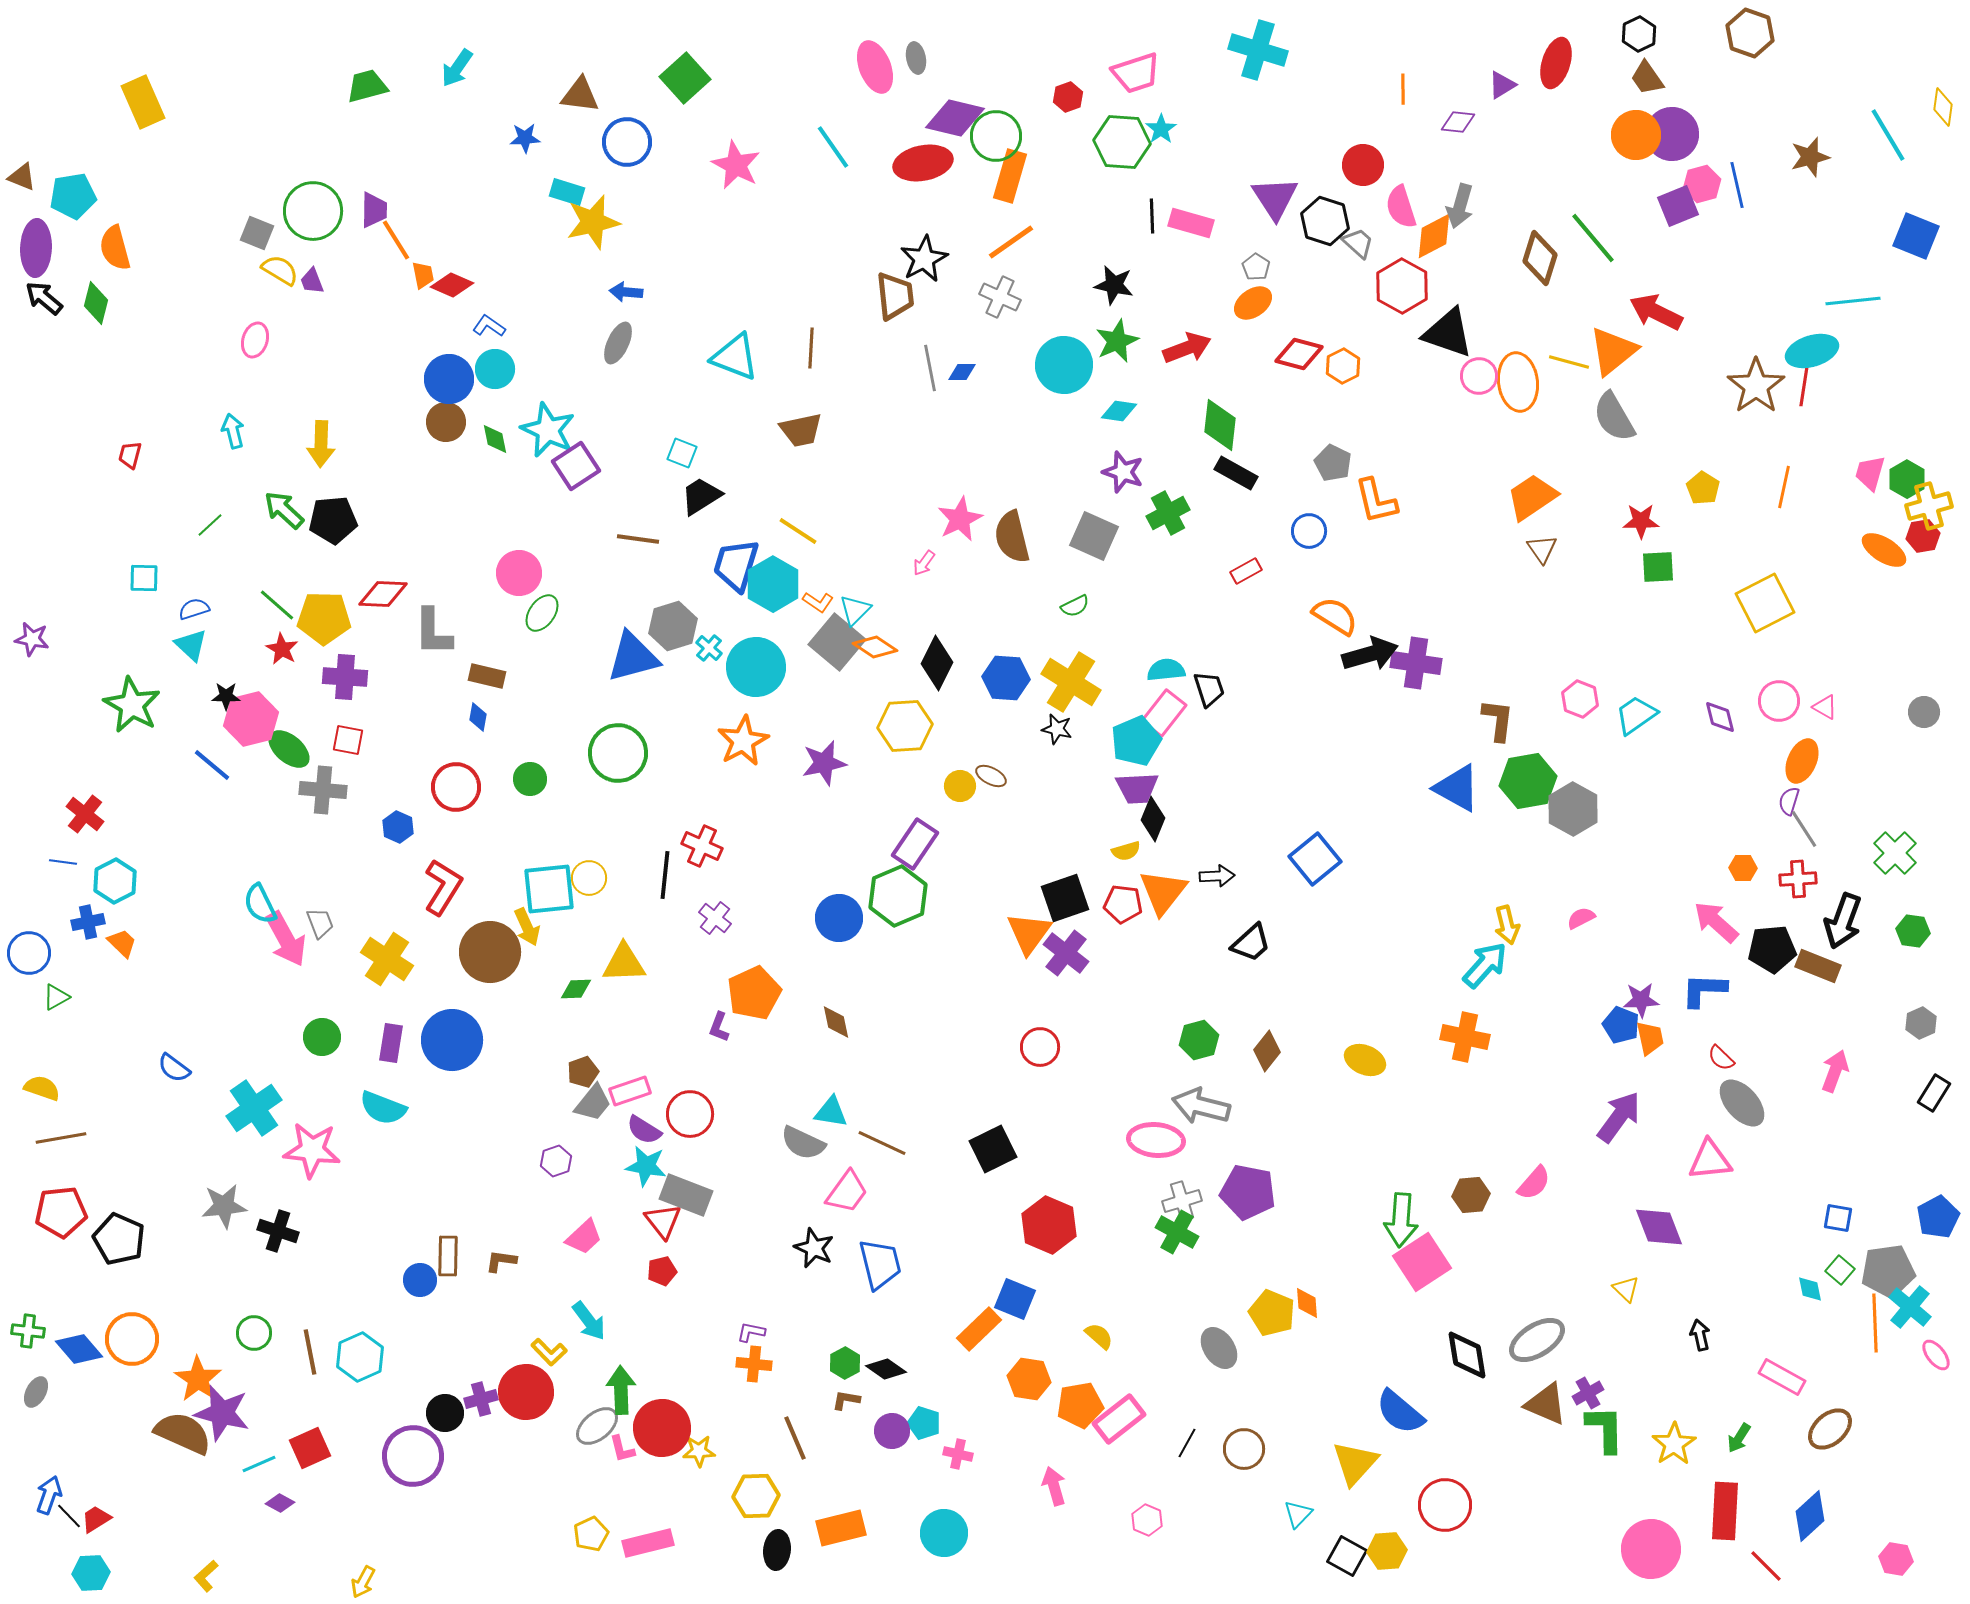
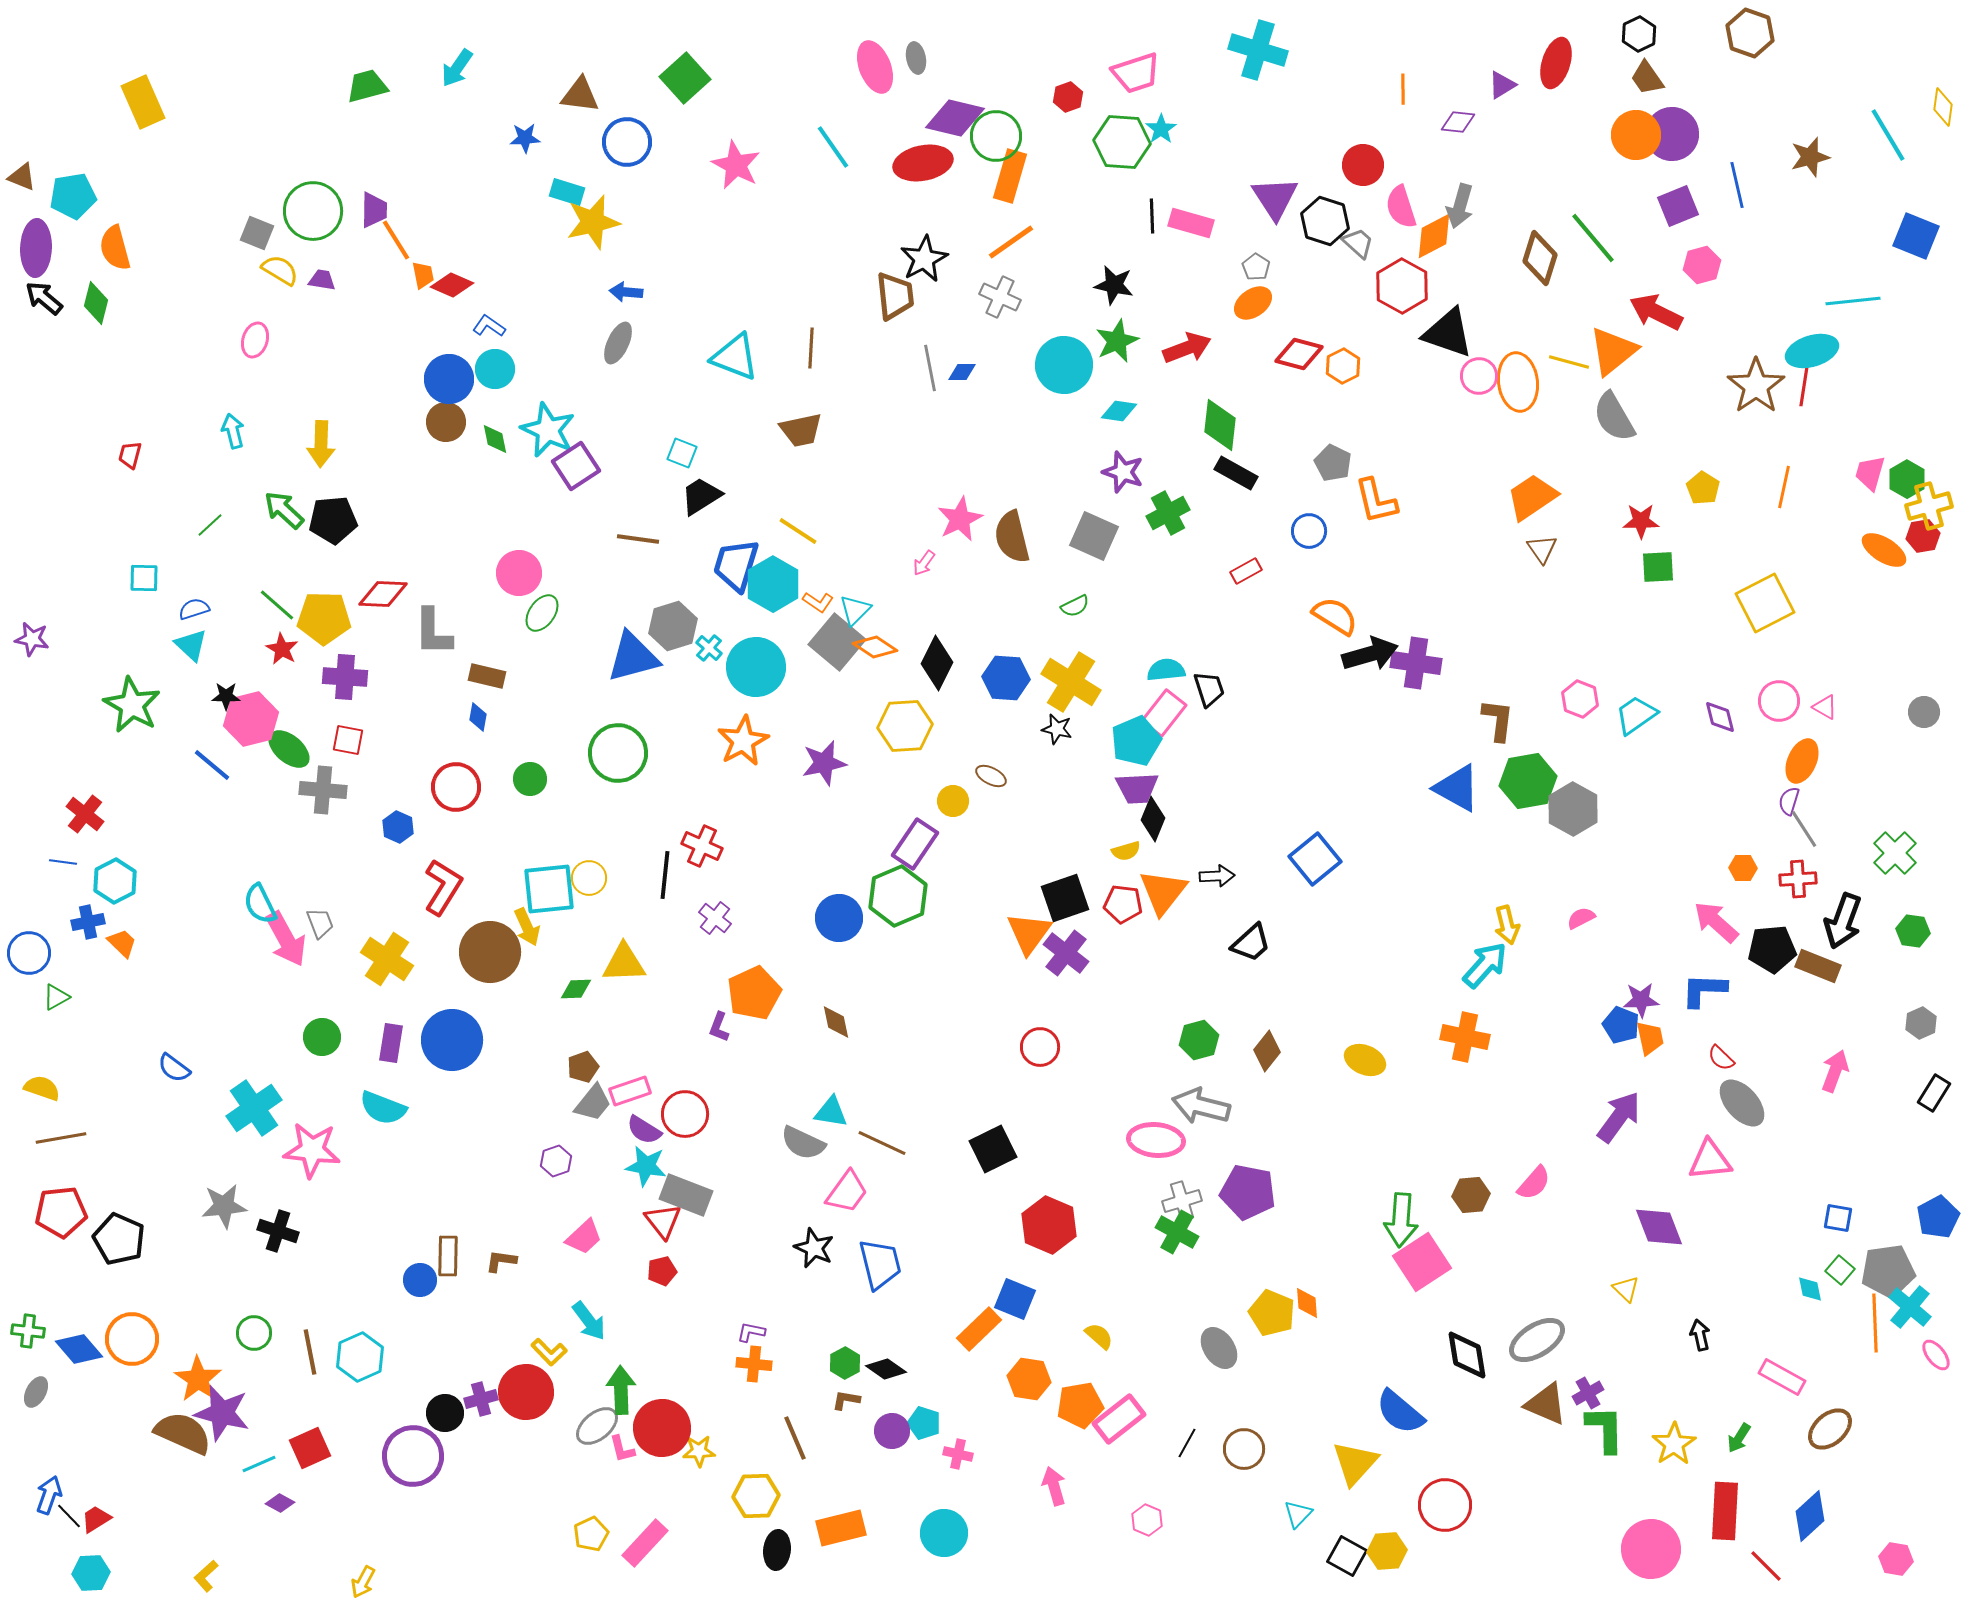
pink hexagon at (1702, 184): moved 81 px down
purple trapezoid at (312, 281): moved 10 px right, 1 px up; rotated 120 degrees clockwise
yellow circle at (960, 786): moved 7 px left, 15 px down
brown pentagon at (583, 1072): moved 5 px up
red circle at (690, 1114): moved 5 px left
pink rectangle at (648, 1543): moved 3 px left; rotated 33 degrees counterclockwise
